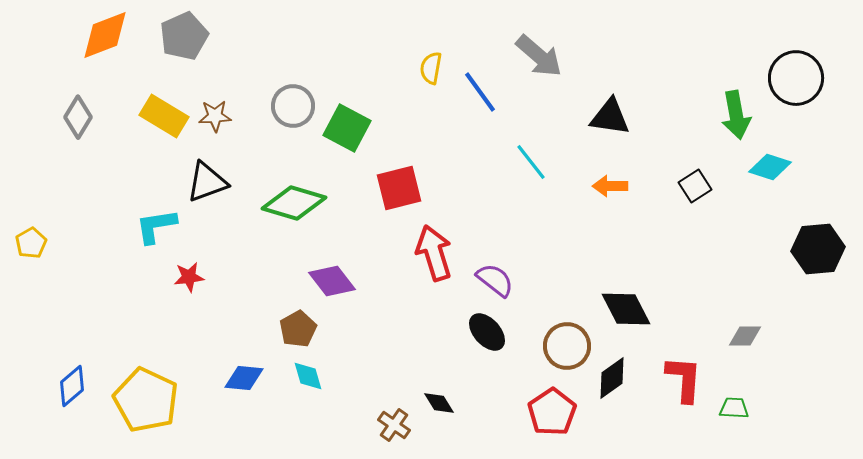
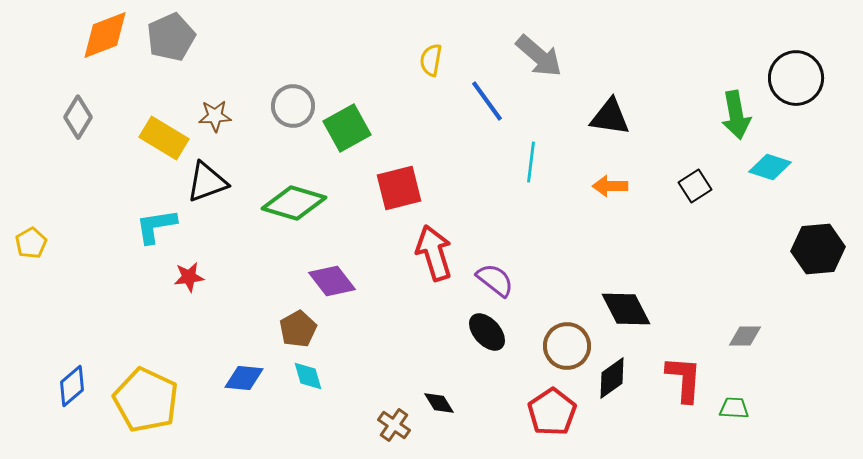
gray pentagon at (184, 36): moved 13 px left, 1 px down
yellow semicircle at (431, 68): moved 8 px up
blue line at (480, 92): moved 7 px right, 9 px down
yellow rectangle at (164, 116): moved 22 px down
green square at (347, 128): rotated 33 degrees clockwise
cyan line at (531, 162): rotated 45 degrees clockwise
